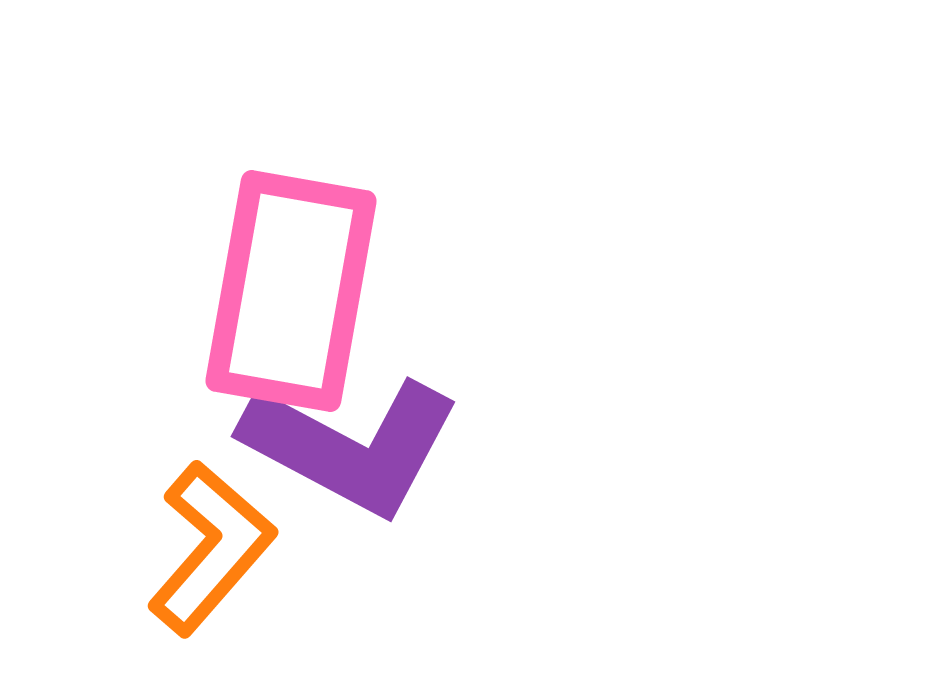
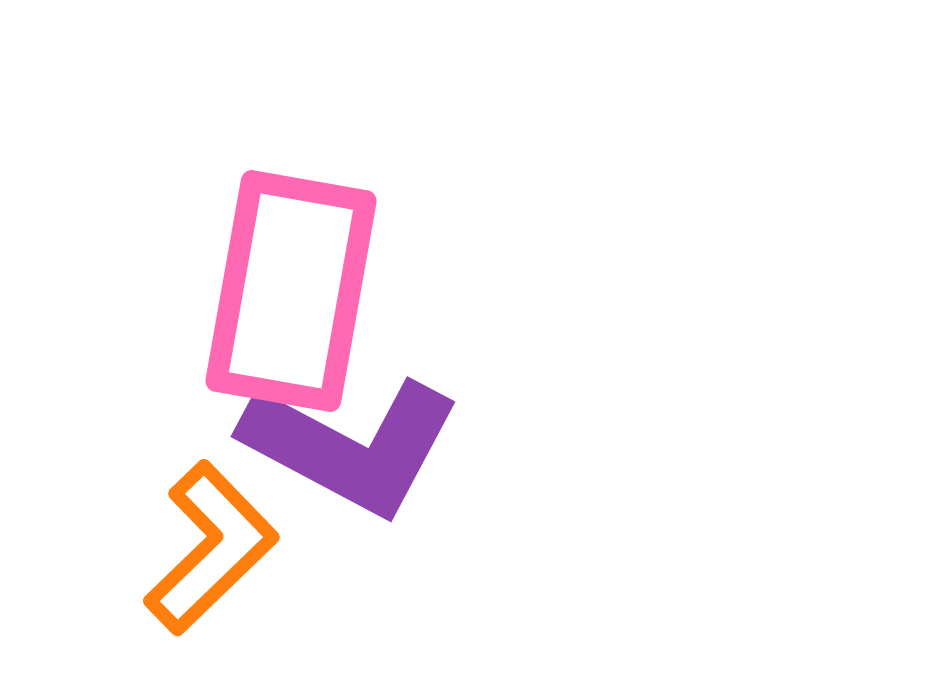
orange L-shape: rotated 5 degrees clockwise
